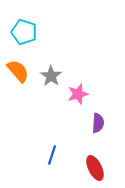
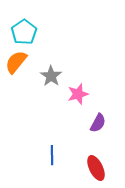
cyan pentagon: rotated 20 degrees clockwise
orange semicircle: moved 2 px left, 9 px up; rotated 100 degrees counterclockwise
purple semicircle: rotated 24 degrees clockwise
blue line: rotated 18 degrees counterclockwise
red ellipse: moved 1 px right
